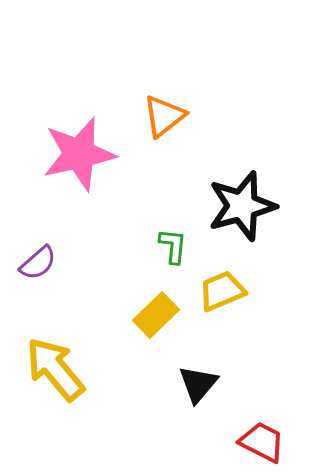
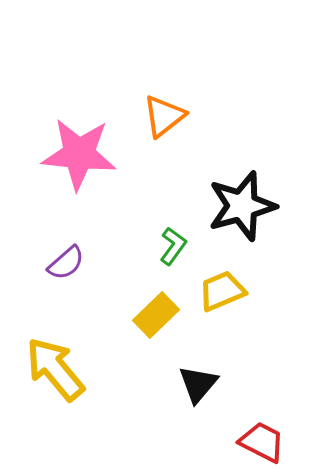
pink star: rotated 18 degrees clockwise
green L-shape: rotated 30 degrees clockwise
purple semicircle: moved 28 px right
